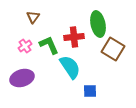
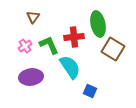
purple ellipse: moved 9 px right, 1 px up; rotated 10 degrees clockwise
blue square: rotated 24 degrees clockwise
